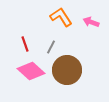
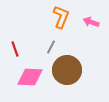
orange L-shape: rotated 55 degrees clockwise
red line: moved 10 px left, 5 px down
pink diamond: moved 1 px left, 6 px down; rotated 40 degrees counterclockwise
